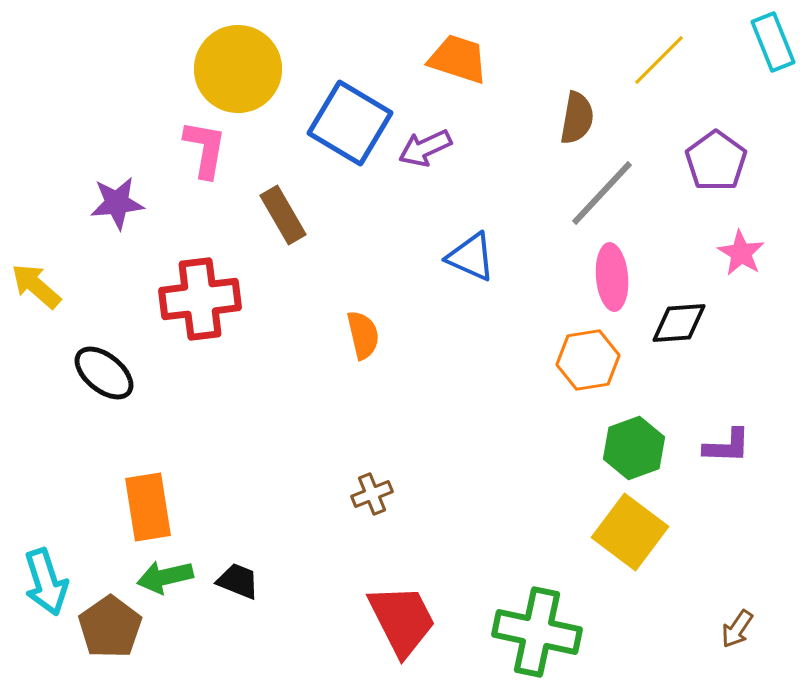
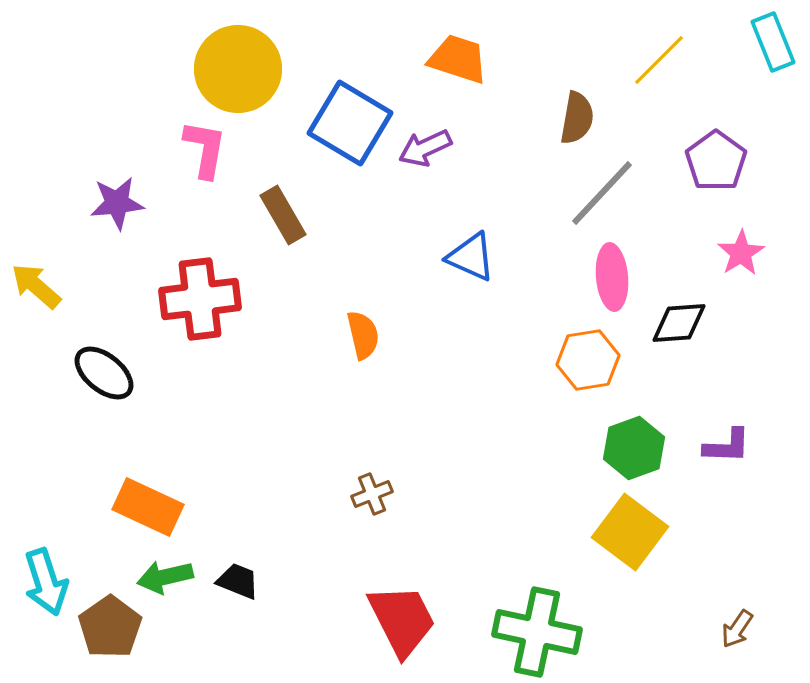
pink star: rotated 9 degrees clockwise
orange rectangle: rotated 56 degrees counterclockwise
